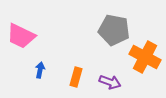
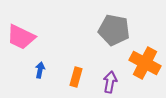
pink trapezoid: moved 1 px down
orange cross: moved 6 px down
purple arrow: rotated 100 degrees counterclockwise
